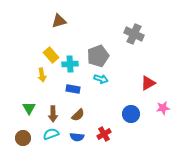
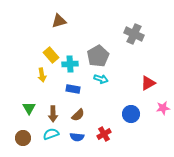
gray pentagon: rotated 10 degrees counterclockwise
